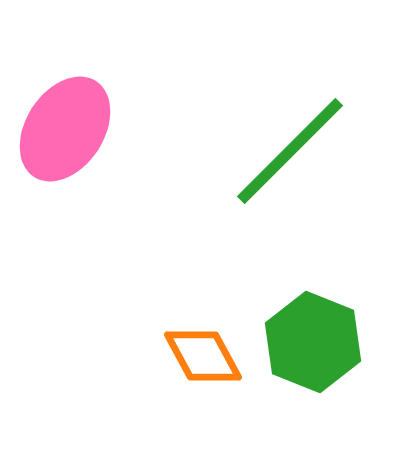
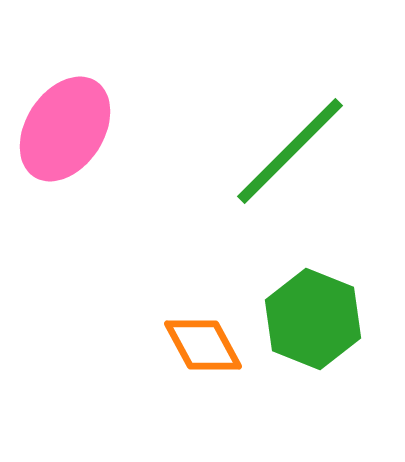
green hexagon: moved 23 px up
orange diamond: moved 11 px up
